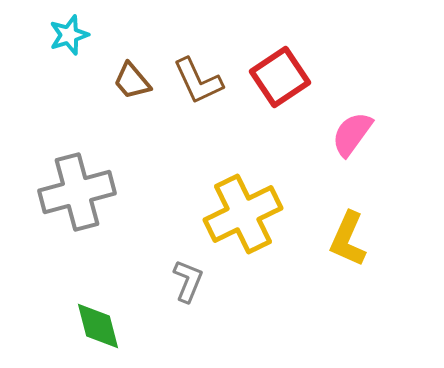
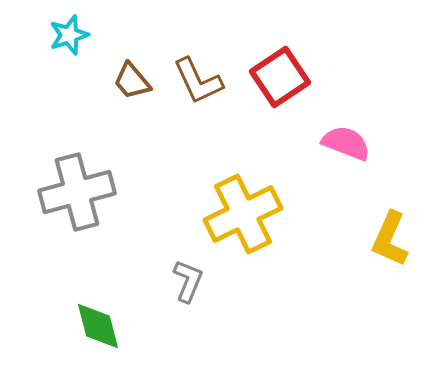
pink semicircle: moved 6 px left, 9 px down; rotated 75 degrees clockwise
yellow L-shape: moved 42 px right
